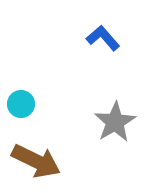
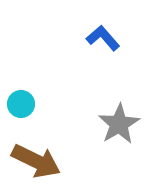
gray star: moved 4 px right, 2 px down
